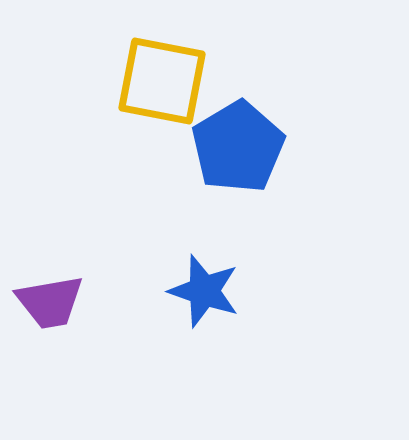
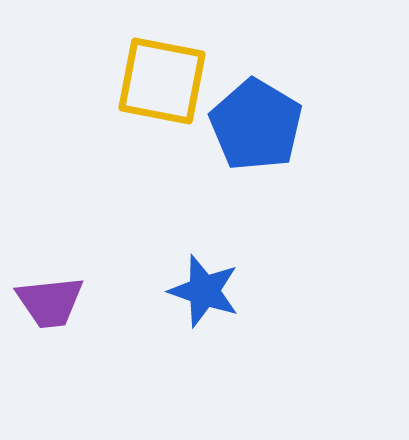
blue pentagon: moved 18 px right, 22 px up; rotated 10 degrees counterclockwise
purple trapezoid: rotated 4 degrees clockwise
